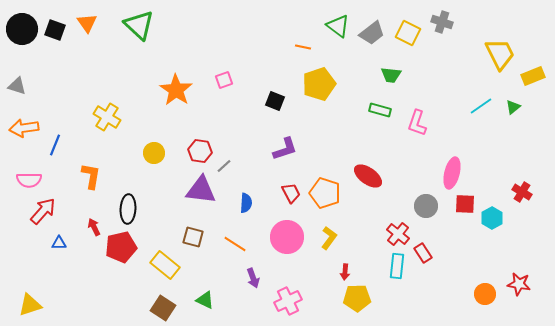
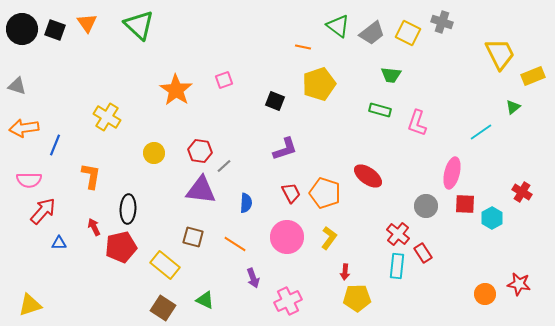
cyan line at (481, 106): moved 26 px down
